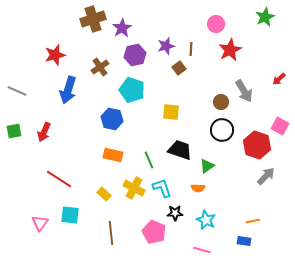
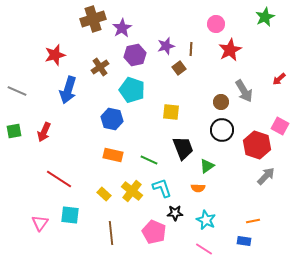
black trapezoid at (180, 150): moved 3 px right, 2 px up; rotated 50 degrees clockwise
green line at (149, 160): rotated 42 degrees counterclockwise
yellow cross at (134, 188): moved 2 px left, 3 px down; rotated 10 degrees clockwise
pink line at (202, 250): moved 2 px right, 1 px up; rotated 18 degrees clockwise
